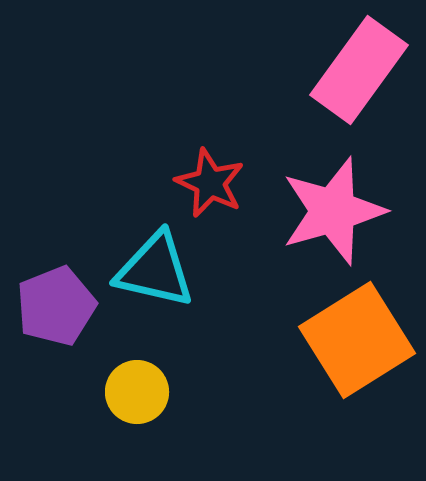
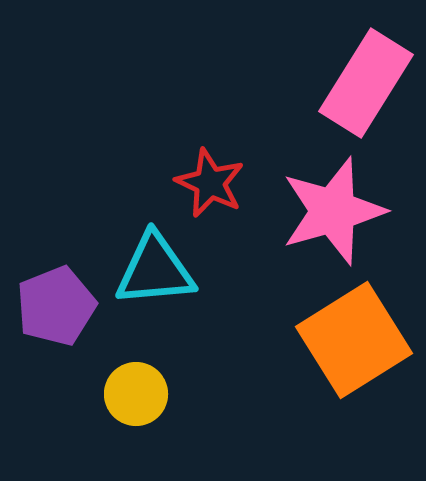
pink rectangle: moved 7 px right, 13 px down; rotated 4 degrees counterclockwise
cyan triangle: rotated 18 degrees counterclockwise
orange square: moved 3 px left
yellow circle: moved 1 px left, 2 px down
